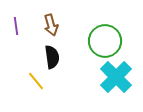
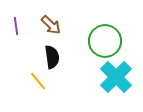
brown arrow: rotated 30 degrees counterclockwise
yellow line: moved 2 px right
